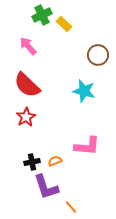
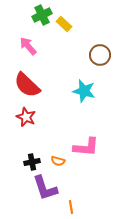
brown circle: moved 2 px right
red star: rotated 18 degrees counterclockwise
pink L-shape: moved 1 px left, 1 px down
orange semicircle: moved 3 px right; rotated 144 degrees counterclockwise
purple L-shape: moved 1 px left, 1 px down
orange line: rotated 32 degrees clockwise
